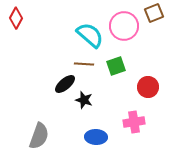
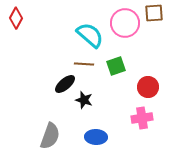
brown square: rotated 18 degrees clockwise
pink circle: moved 1 px right, 3 px up
pink cross: moved 8 px right, 4 px up
gray semicircle: moved 11 px right
